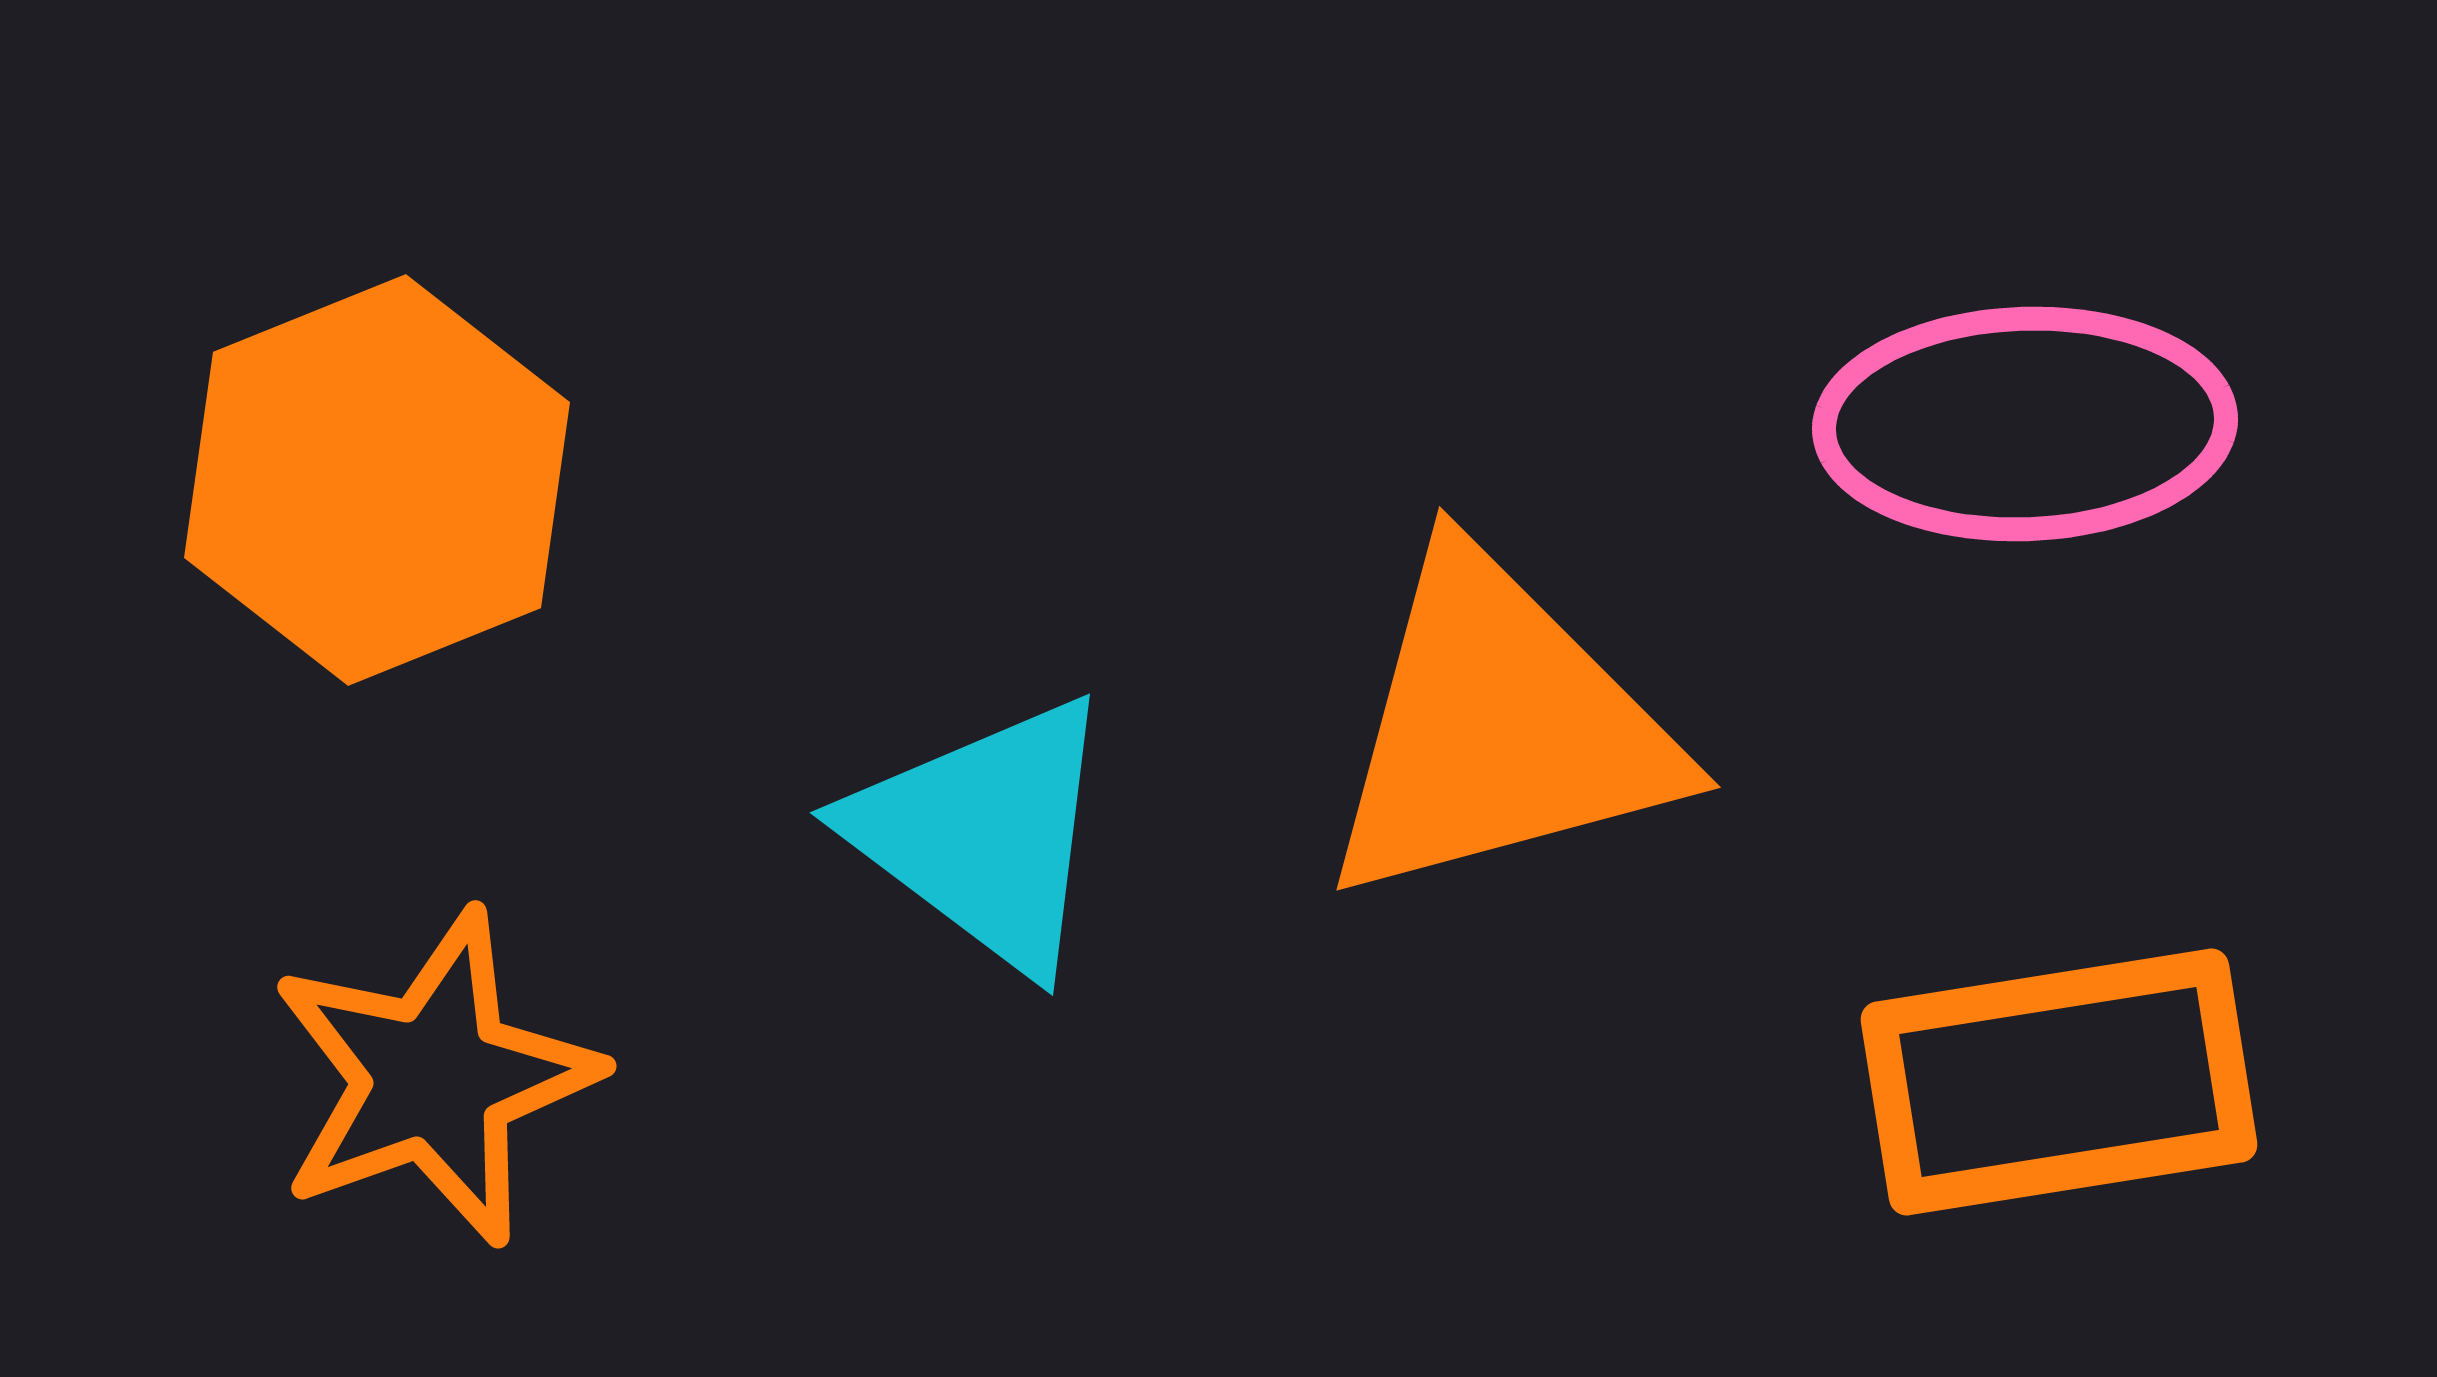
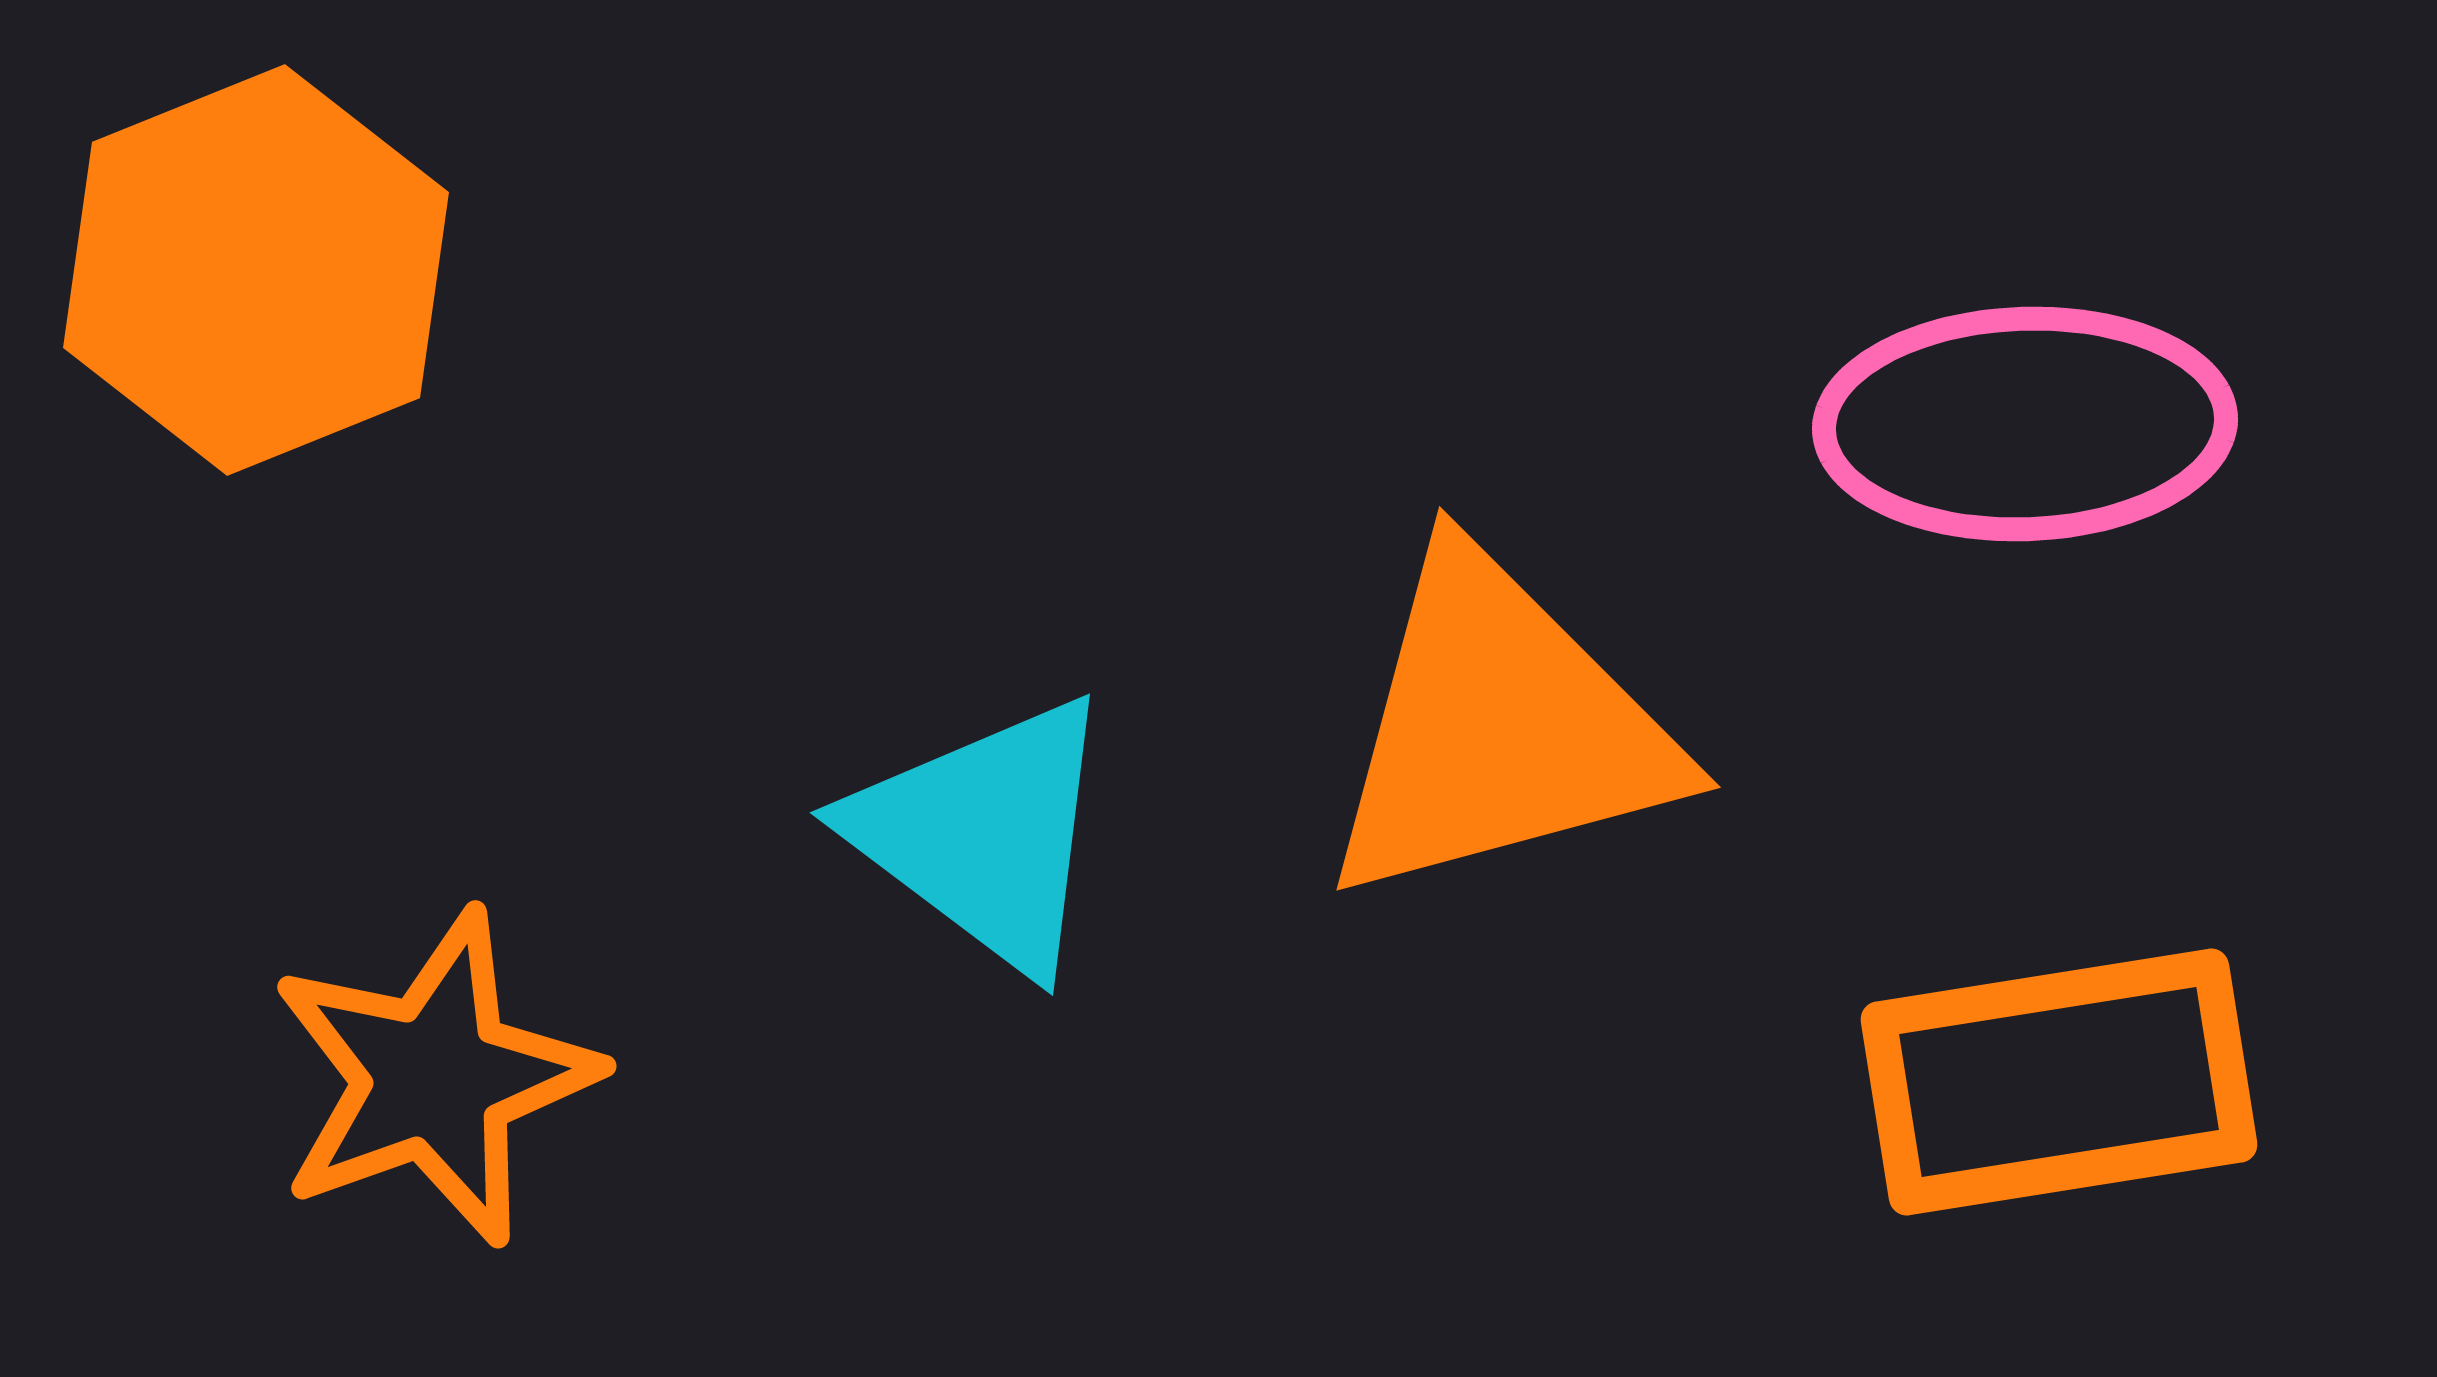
orange hexagon: moved 121 px left, 210 px up
